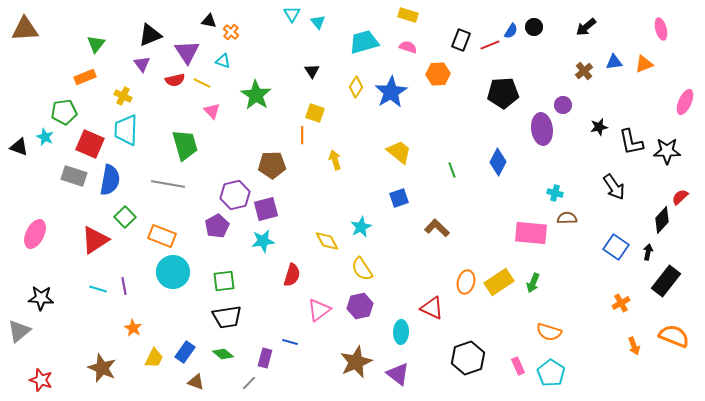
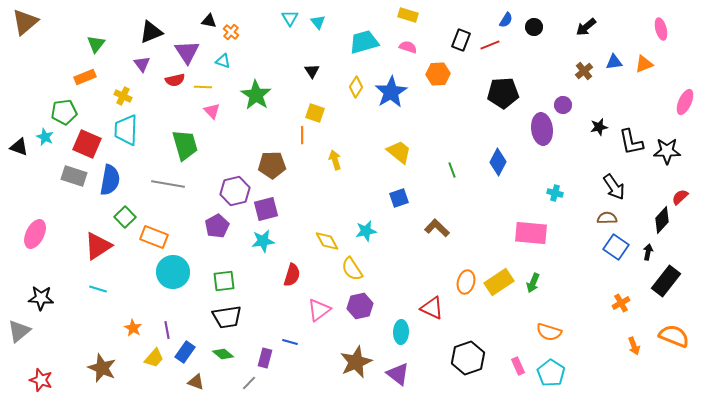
cyan triangle at (292, 14): moved 2 px left, 4 px down
brown triangle at (25, 29): moved 7 px up; rotated 36 degrees counterclockwise
blue semicircle at (511, 31): moved 5 px left, 11 px up
black triangle at (150, 35): moved 1 px right, 3 px up
yellow line at (202, 83): moved 1 px right, 4 px down; rotated 24 degrees counterclockwise
red square at (90, 144): moved 3 px left
purple hexagon at (235, 195): moved 4 px up
brown semicircle at (567, 218): moved 40 px right
cyan star at (361, 227): moved 5 px right, 4 px down; rotated 15 degrees clockwise
orange rectangle at (162, 236): moved 8 px left, 1 px down
red triangle at (95, 240): moved 3 px right, 6 px down
yellow semicircle at (362, 269): moved 10 px left
purple line at (124, 286): moved 43 px right, 44 px down
yellow trapezoid at (154, 358): rotated 15 degrees clockwise
